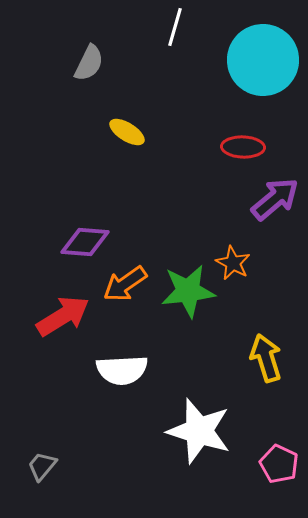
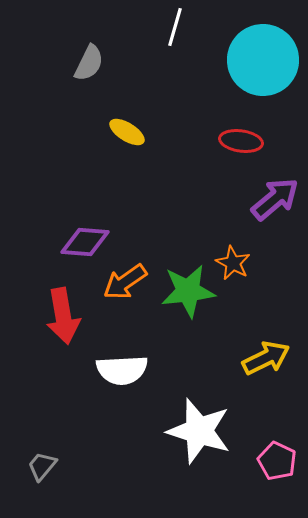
red ellipse: moved 2 px left, 6 px up; rotated 6 degrees clockwise
orange arrow: moved 2 px up
red arrow: rotated 112 degrees clockwise
yellow arrow: rotated 81 degrees clockwise
pink pentagon: moved 2 px left, 3 px up
